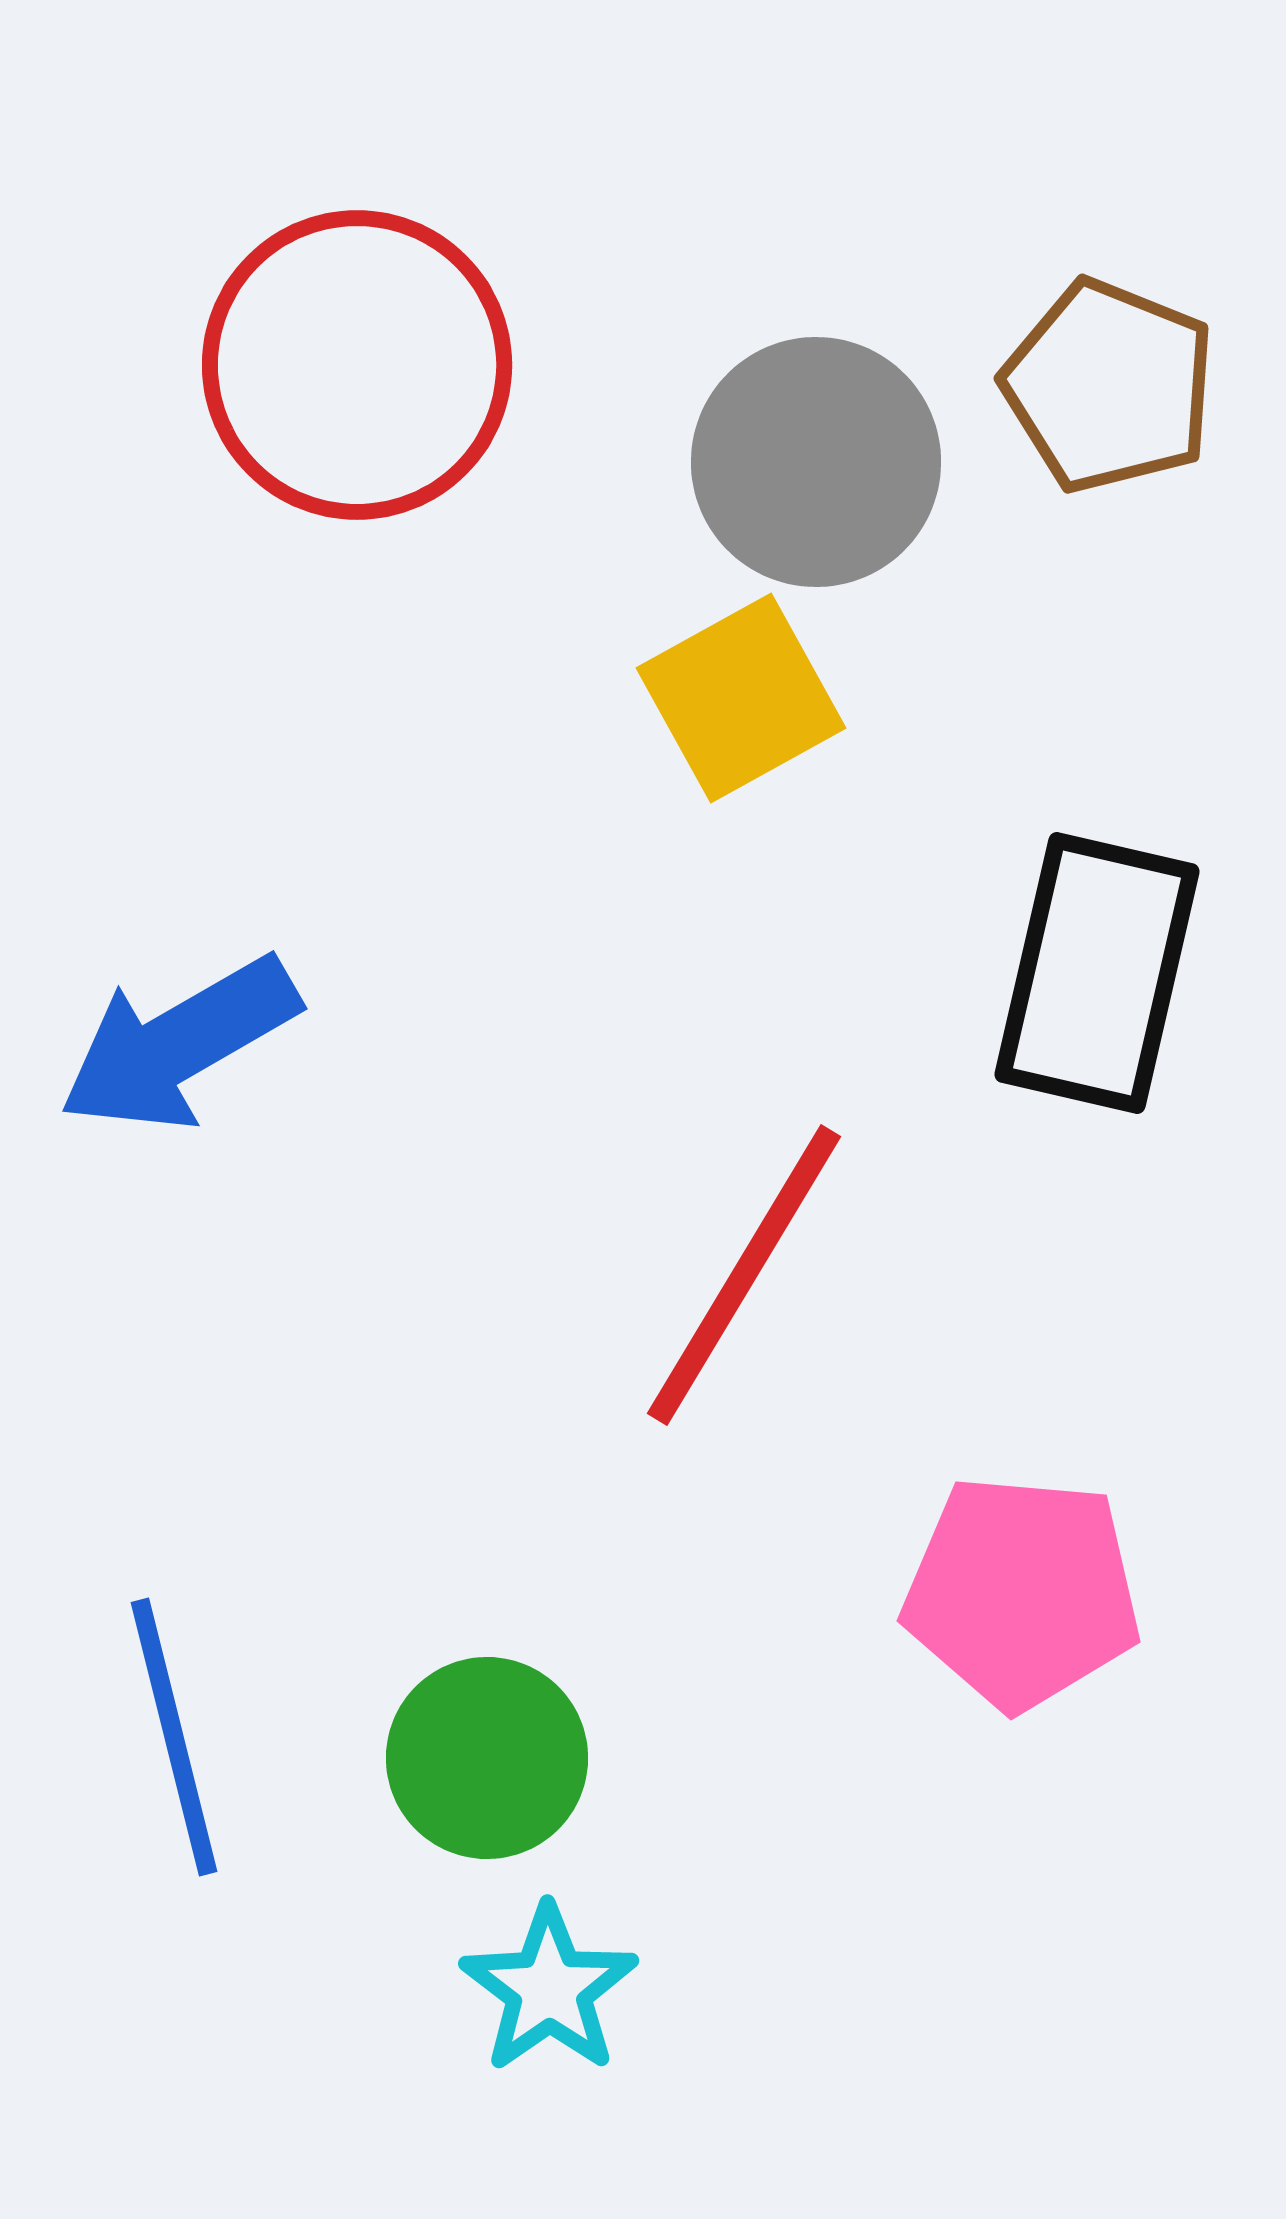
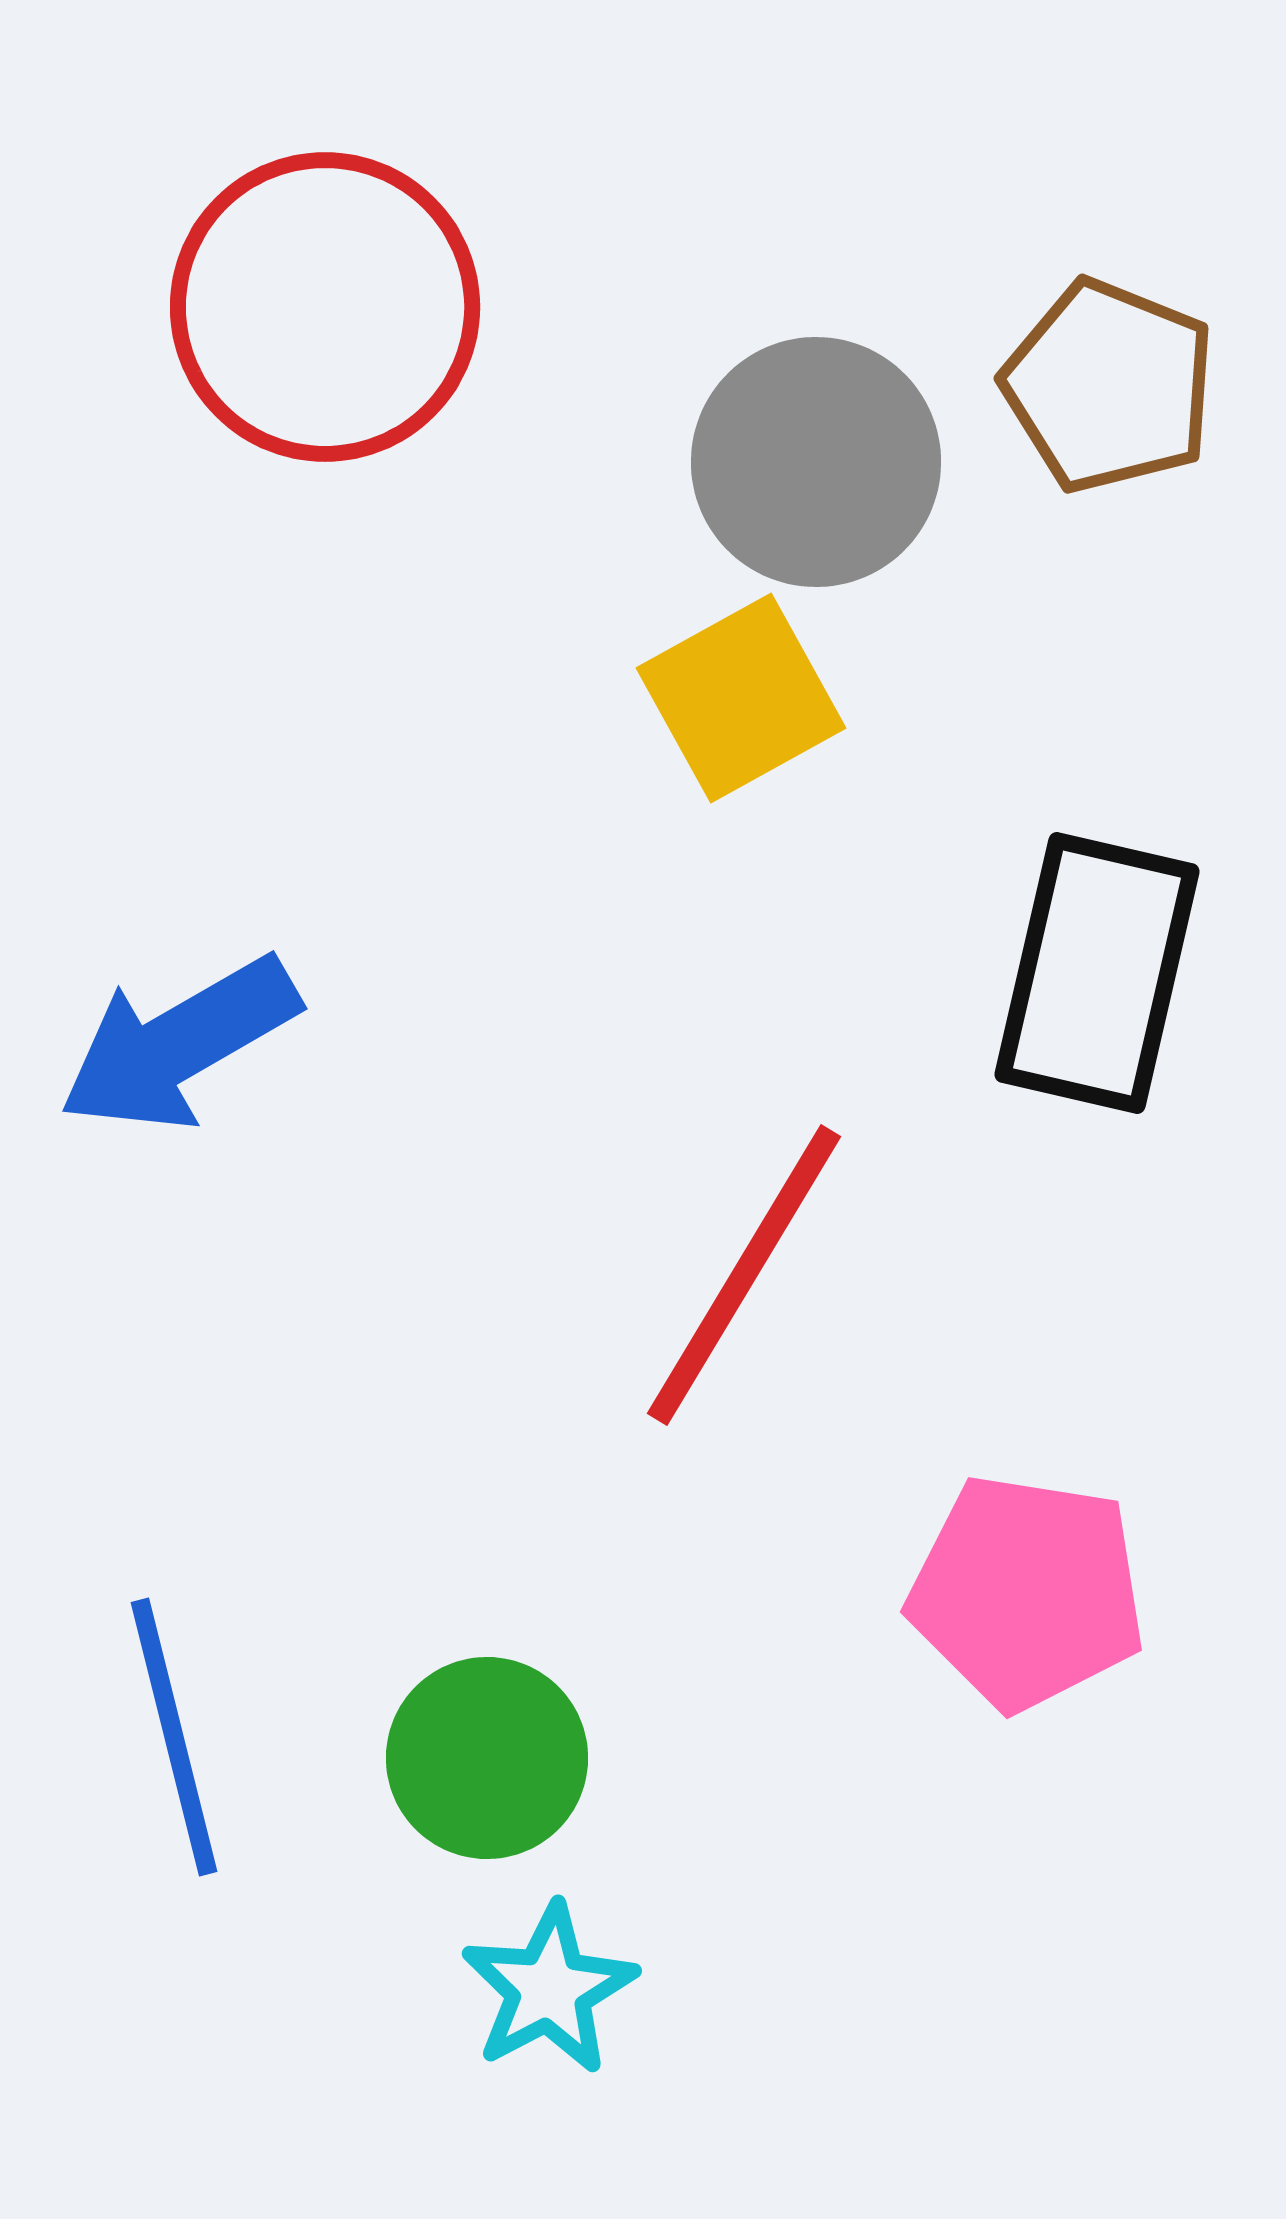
red circle: moved 32 px left, 58 px up
pink pentagon: moved 5 px right; rotated 4 degrees clockwise
cyan star: rotated 7 degrees clockwise
